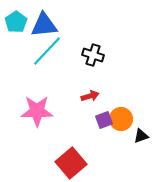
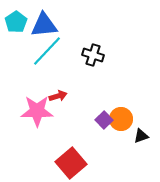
red arrow: moved 32 px left
purple square: rotated 24 degrees counterclockwise
